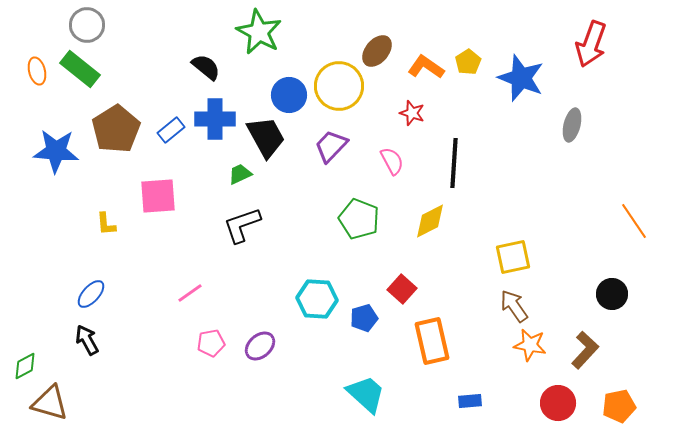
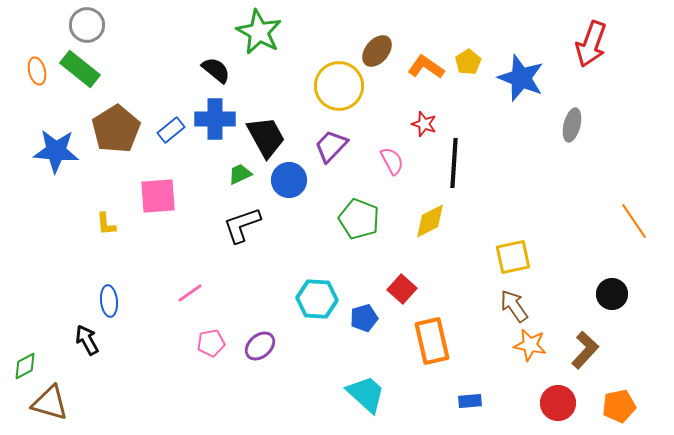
black semicircle at (206, 67): moved 10 px right, 3 px down
blue circle at (289, 95): moved 85 px down
red star at (412, 113): moved 12 px right, 11 px down
blue ellipse at (91, 294): moved 18 px right, 7 px down; rotated 48 degrees counterclockwise
